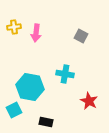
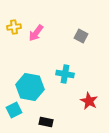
pink arrow: rotated 30 degrees clockwise
